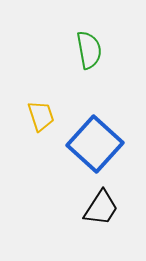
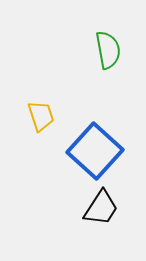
green semicircle: moved 19 px right
blue square: moved 7 px down
